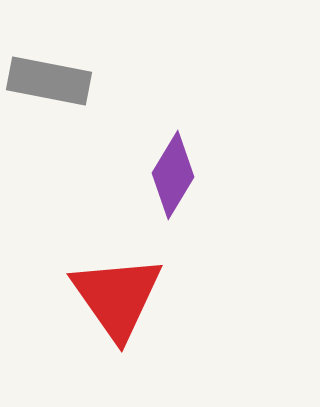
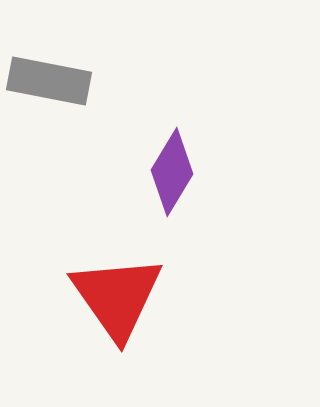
purple diamond: moved 1 px left, 3 px up
